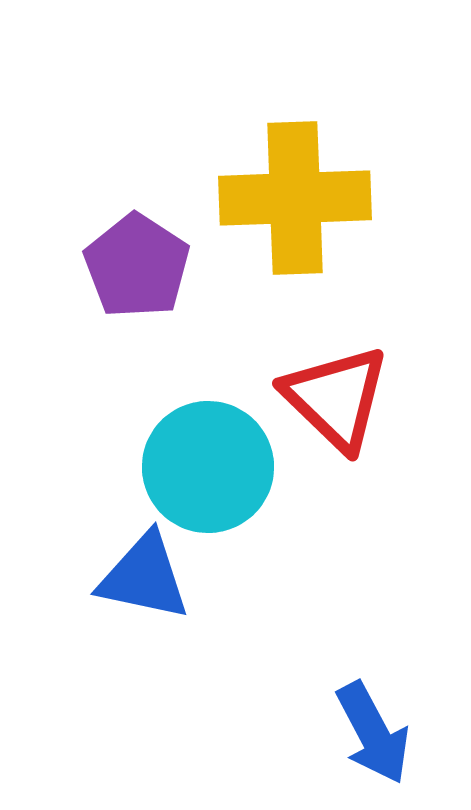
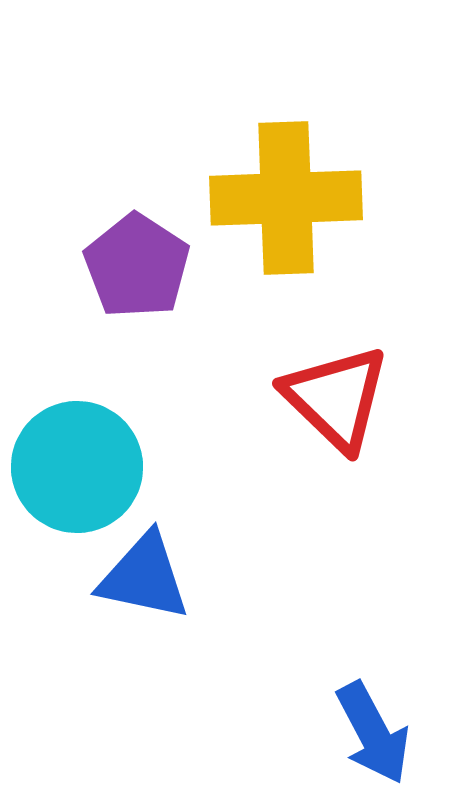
yellow cross: moved 9 px left
cyan circle: moved 131 px left
